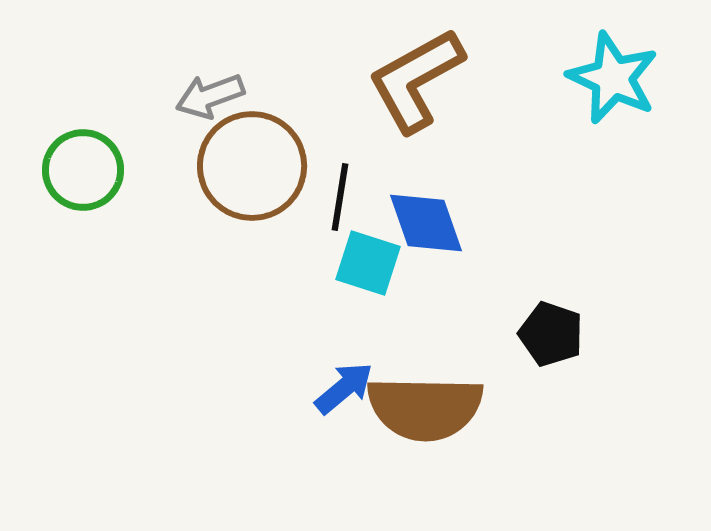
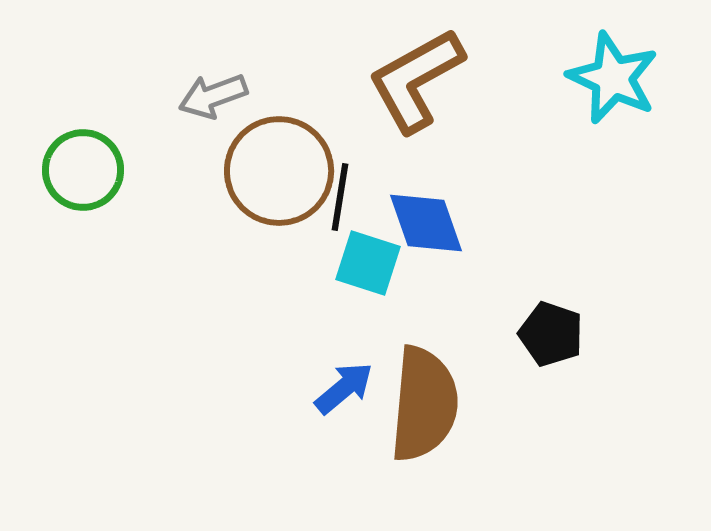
gray arrow: moved 3 px right
brown circle: moved 27 px right, 5 px down
brown semicircle: moved 1 px left, 4 px up; rotated 86 degrees counterclockwise
